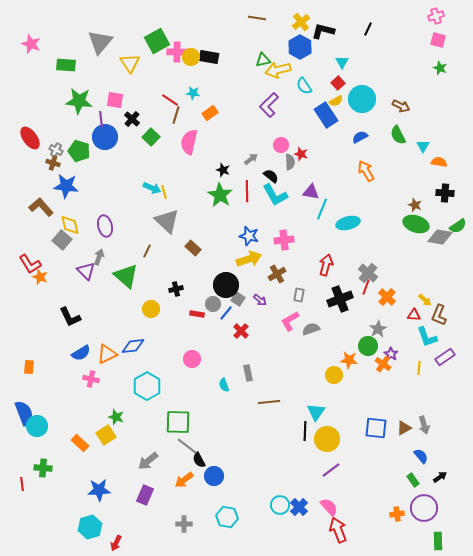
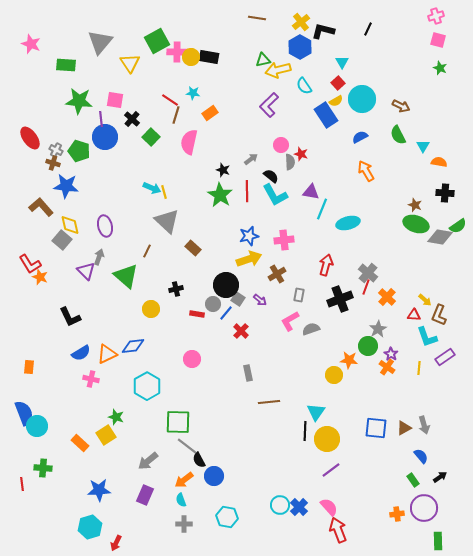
blue star at (249, 236): rotated 30 degrees counterclockwise
orange cross at (383, 364): moved 4 px right, 3 px down
cyan semicircle at (224, 385): moved 43 px left, 115 px down
